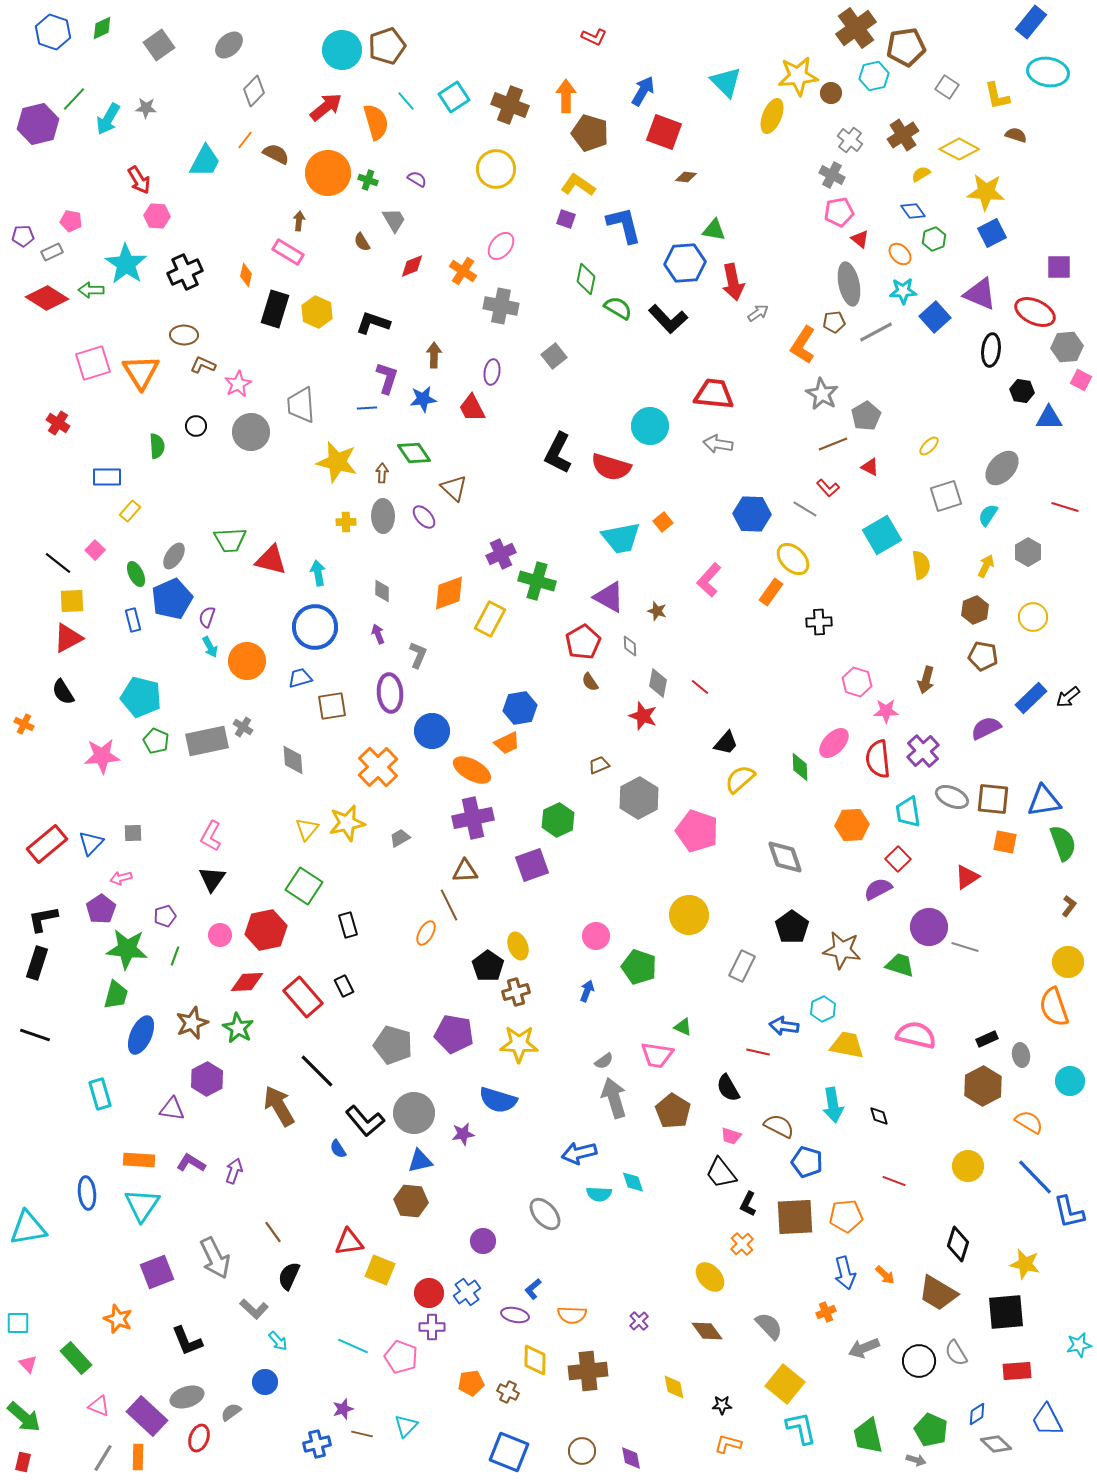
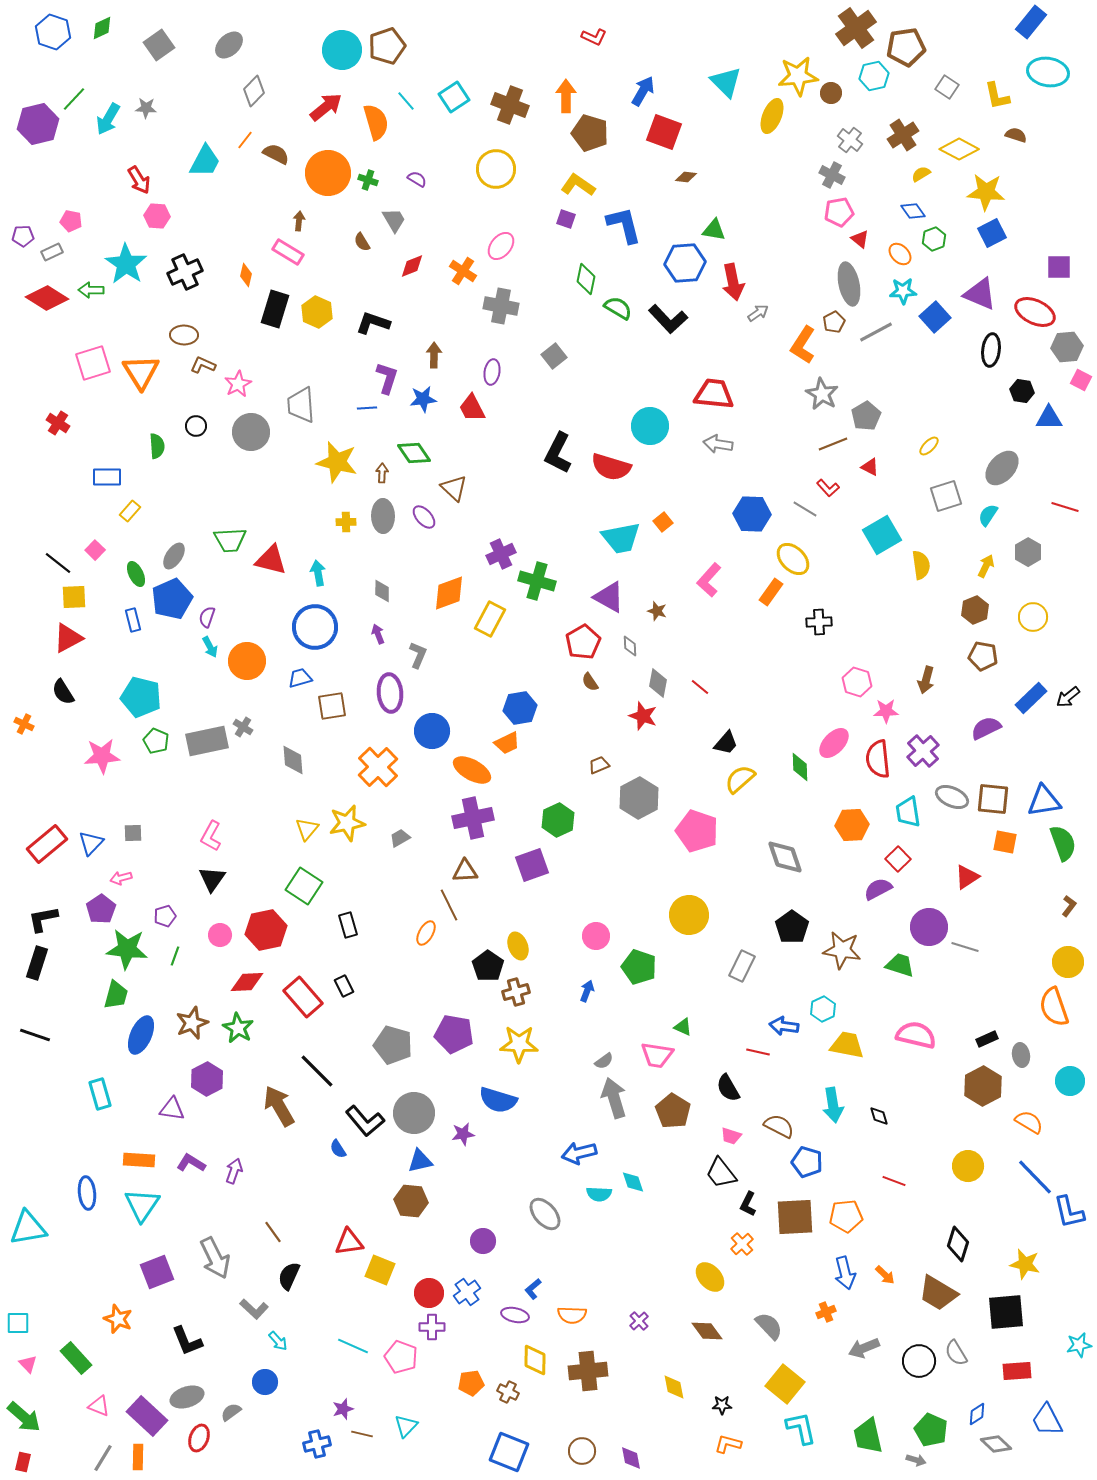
brown pentagon at (834, 322): rotated 20 degrees counterclockwise
yellow square at (72, 601): moved 2 px right, 4 px up
